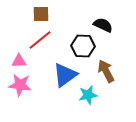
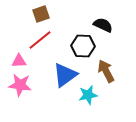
brown square: rotated 18 degrees counterclockwise
